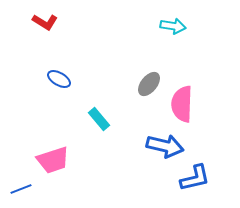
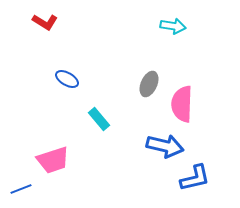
blue ellipse: moved 8 px right
gray ellipse: rotated 15 degrees counterclockwise
